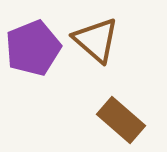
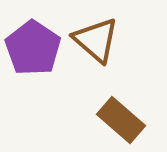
purple pentagon: rotated 16 degrees counterclockwise
